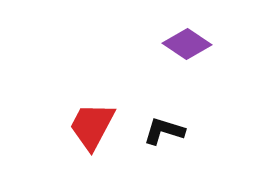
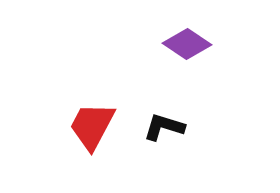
black L-shape: moved 4 px up
